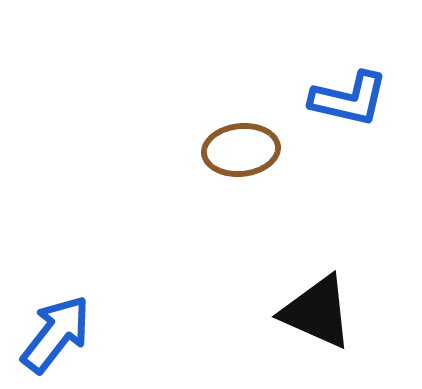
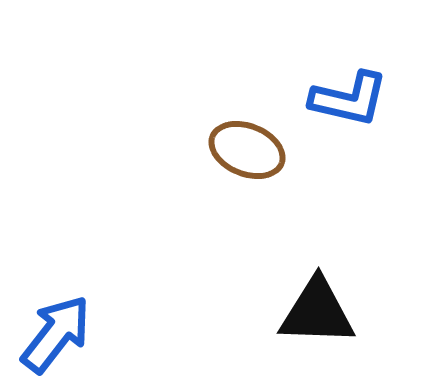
brown ellipse: moved 6 px right; rotated 28 degrees clockwise
black triangle: rotated 22 degrees counterclockwise
